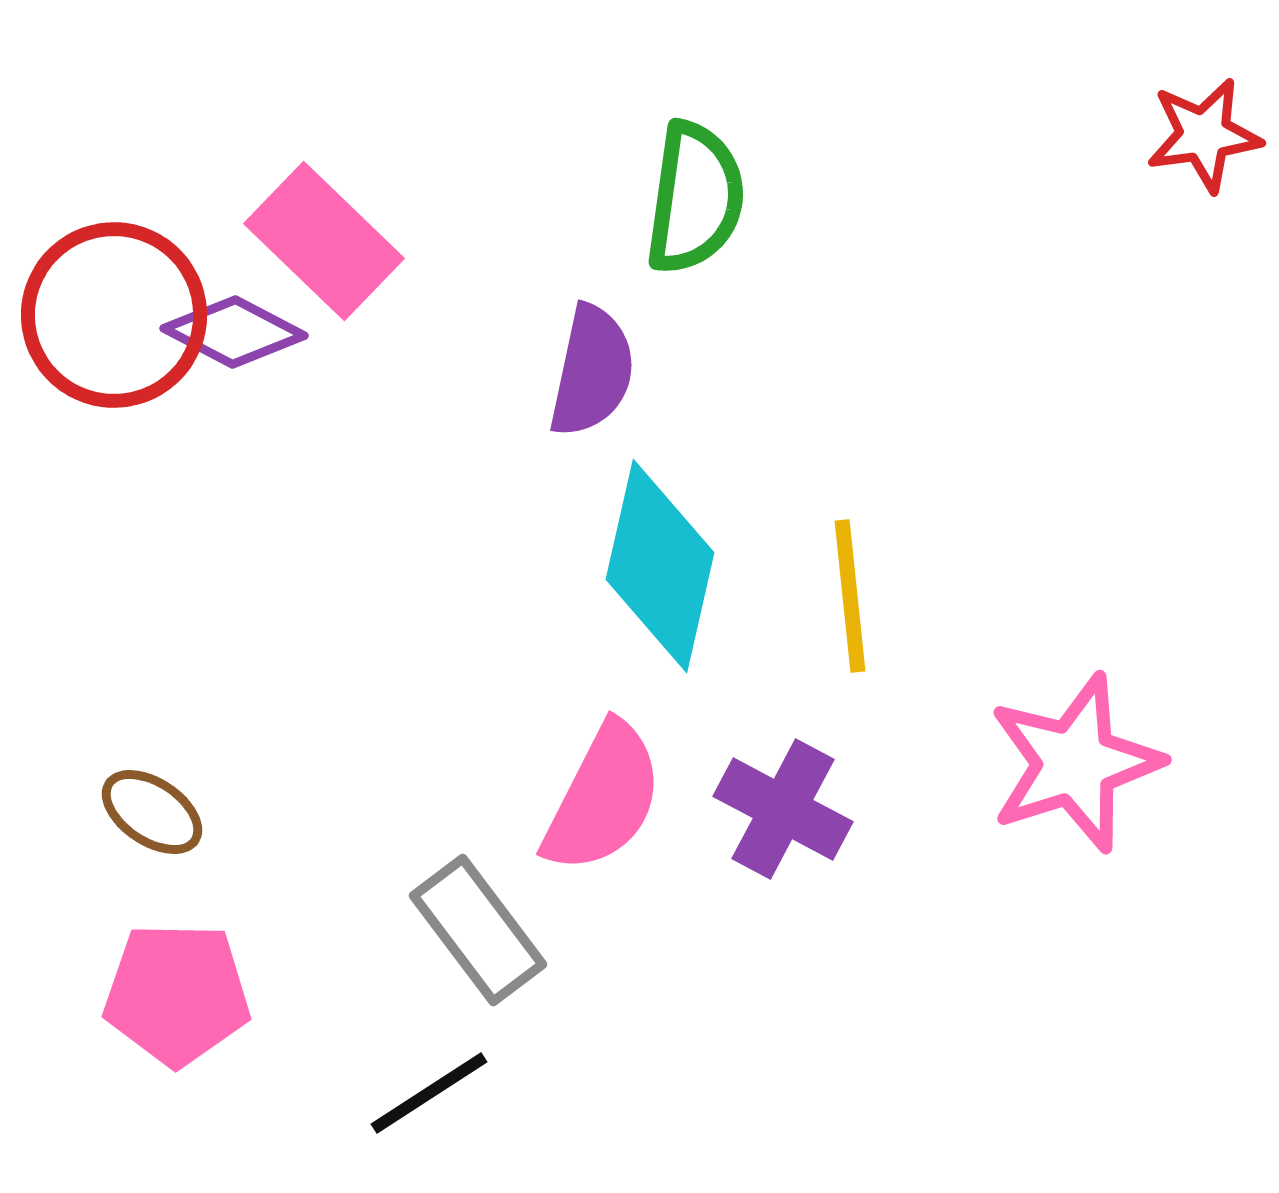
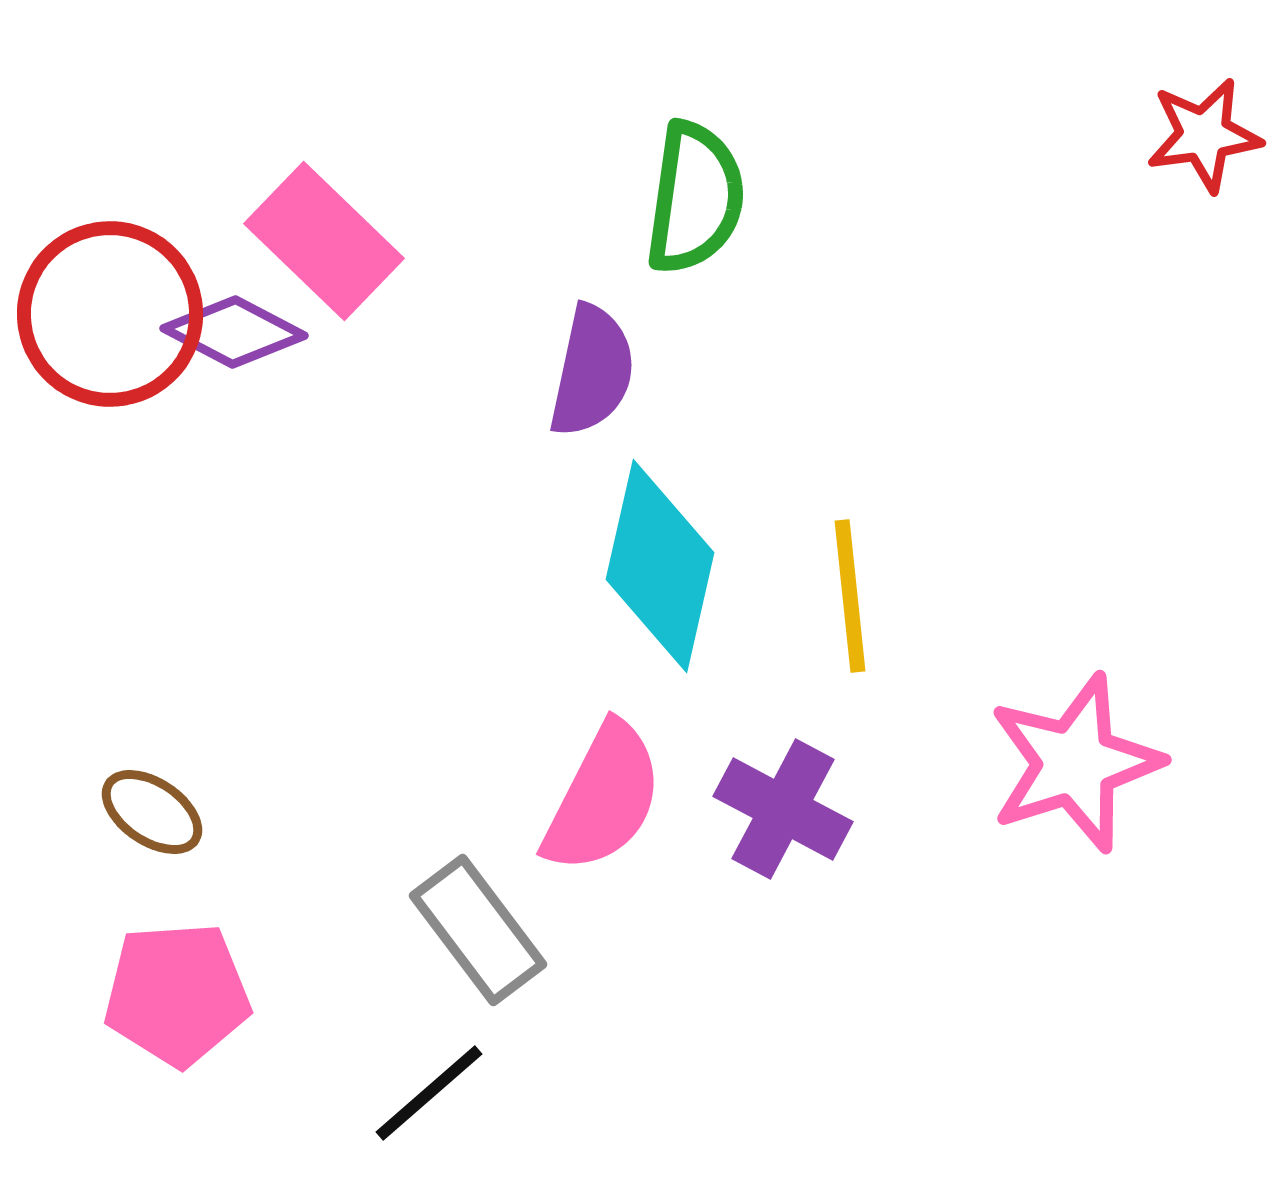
red circle: moved 4 px left, 1 px up
pink pentagon: rotated 5 degrees counterclockwise
black line: rotated 8 degrees counterclockwise
